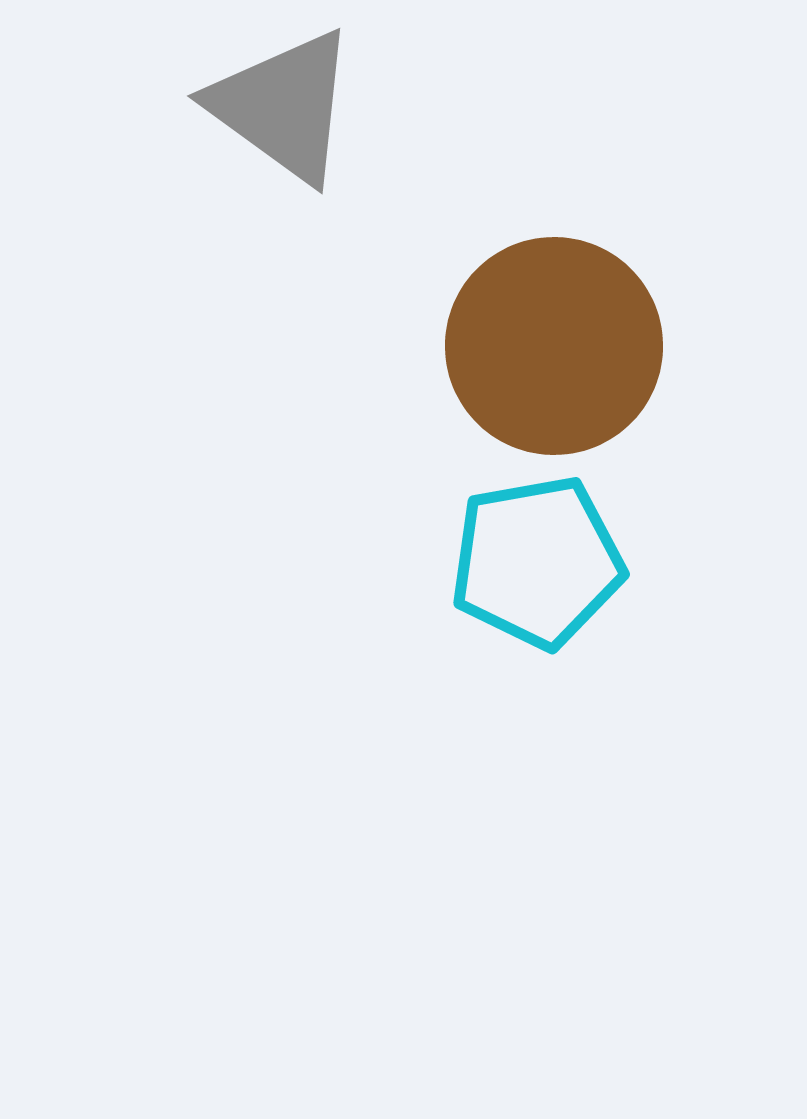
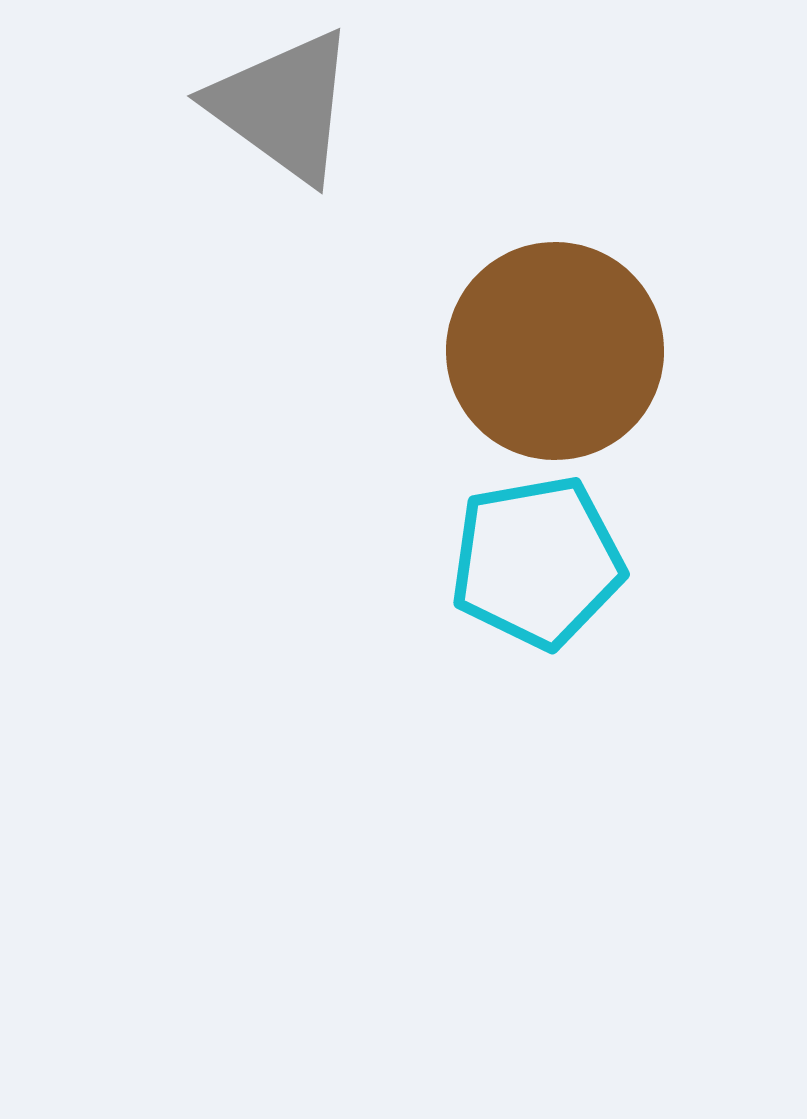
brown circle: moved 1 px right, 5 px down
